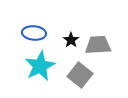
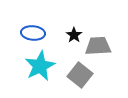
blue ellipse: moved 1 px left
black star: moved 3 px right, 5 px up
gray trapezoid: moved 1 px down
